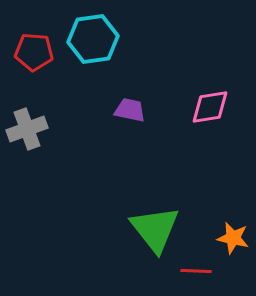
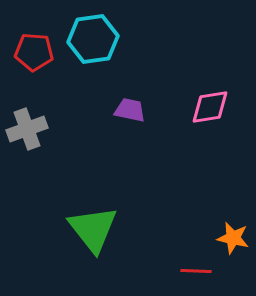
green triangle: moved 62 px left
